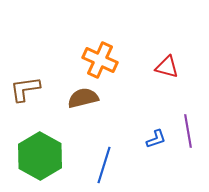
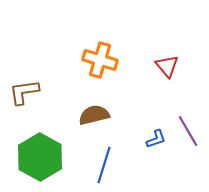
orange cross: rotated 8 degrees counterclockwise
red triangle: moved 1 px up; rotated 35 degrees clockwise
brown L-shape: moved 1 px left, 3 px down
brown semicircle: moved 11 px right, 17 px down
purple line: rotated 20 degrees counterclockwise
green hexagon: moved 1 px down
